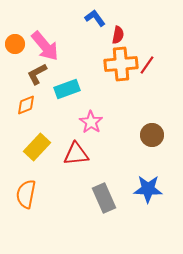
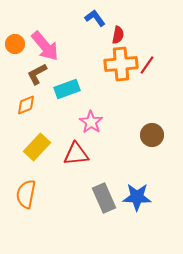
blue star: moved 11 px left, 8 px down
